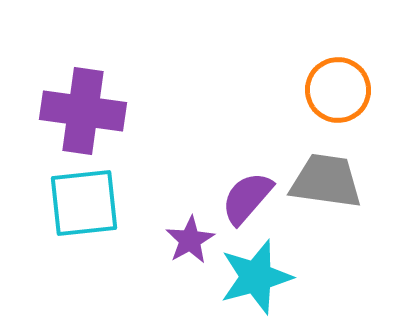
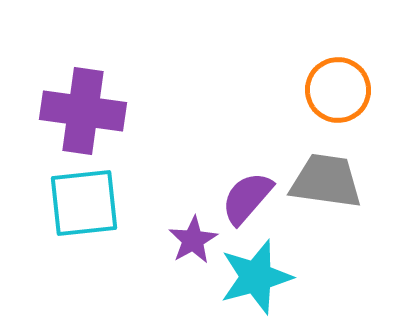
purple star: moved 3 px right
